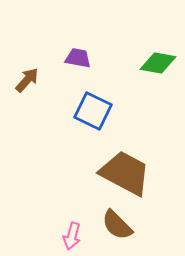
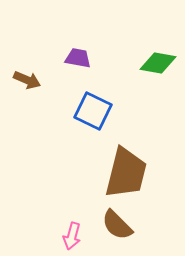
brown arrow: rotated 72 degrees clockwise
brown trapezoid: moved 1 px right; rotated 76 degrees clockwise
